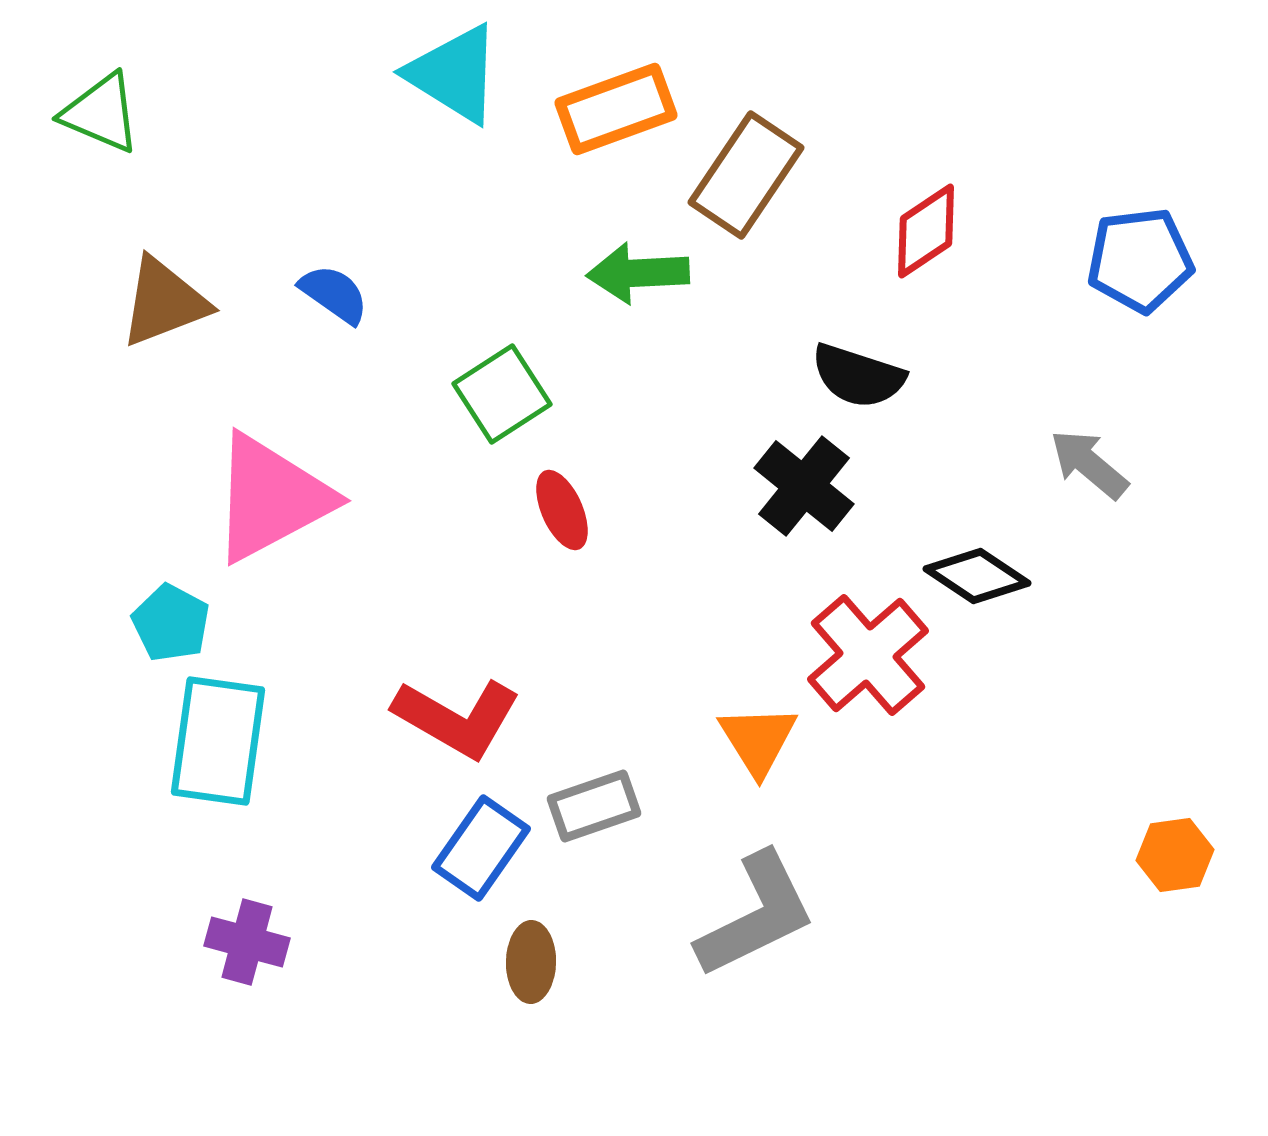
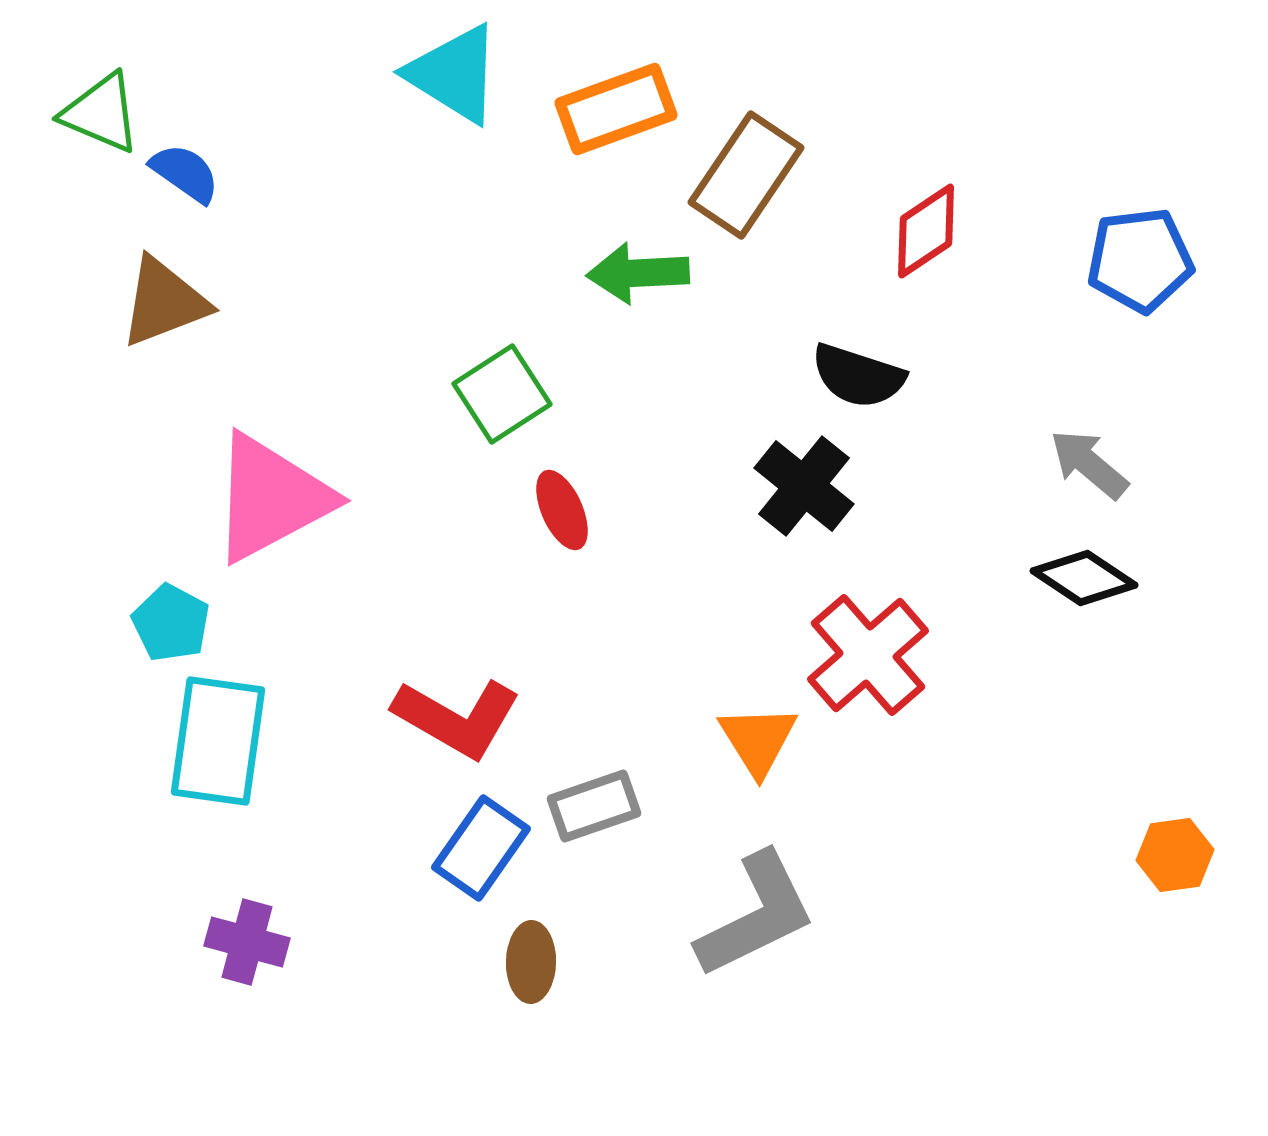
blue semicircle: moved 149 px left, 121 px up
black diamond: moved 107 px right, 2 px down
